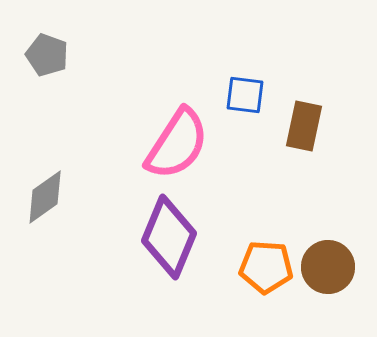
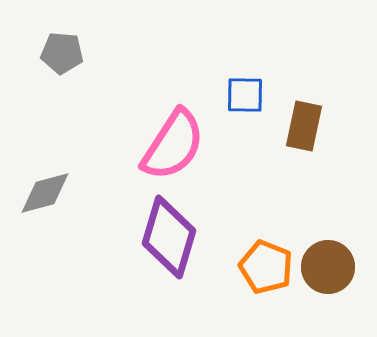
gray pentagon: moved 15 px right, 2 px up; rotated 15 degrees counterclockwise
blue square: rotated 6 degrees counterclockwise
pink semicircle: moved 4 px left, 1 px down
gray diamond: moved 4 px up; rotated 20 degrees clockwise
purple diamond: rotated 6 degrees counterclockwise
orange pentagon: rotated 18 degrees clockwise
